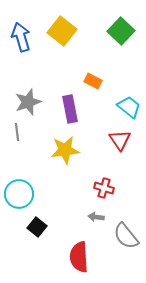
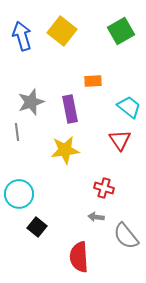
green square: rotated 16 degrees clockwise
blue arrow: moved 1 px right, 1 px up
orange rectangle: rotated 30 degrees counterclockwise
gray star: moved 3 px right
